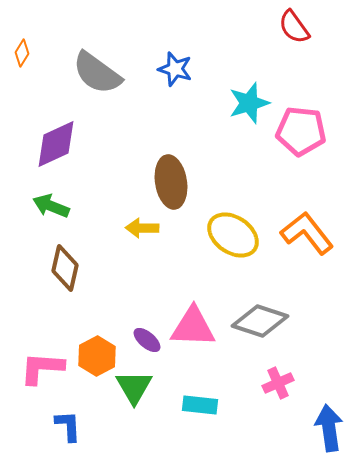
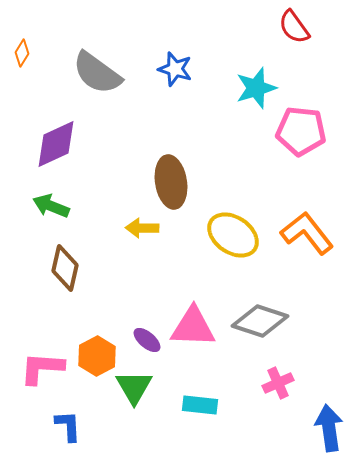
cyan star: moved 7 px right, 15 px up
